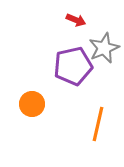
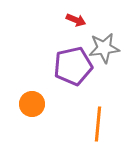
gray star: rotated 16 degrees clockwise
orange line: rotated 8 degrees counterclockwise
